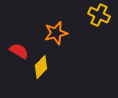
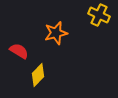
yellow diamond: moved 3 px left, 8 px down
